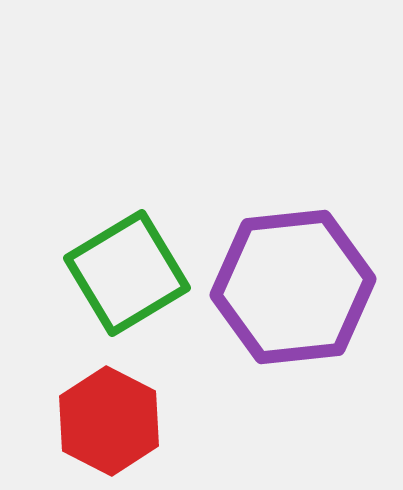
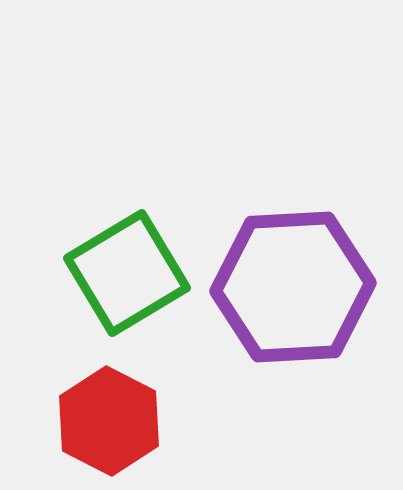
purple hexagon: rotated 3 degrees clockwise
